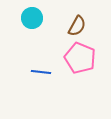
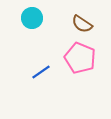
brown semicircle: moved 5 px right, 2 px up; rotated 95 degrees clockwise
blue line: rotated 42 degrees counterclockwise
